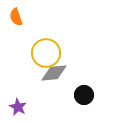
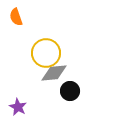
black circle: moved 14 px left, 4 px up
